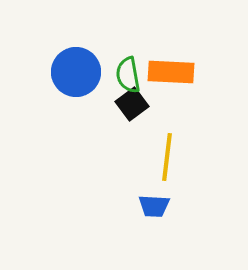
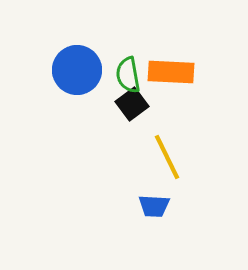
blue circle: moved 1 px right, 2 px up
yellow line: rotated 33 degrees counterclockwise
